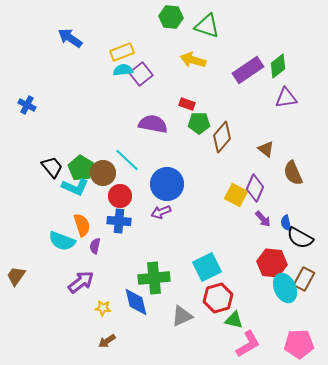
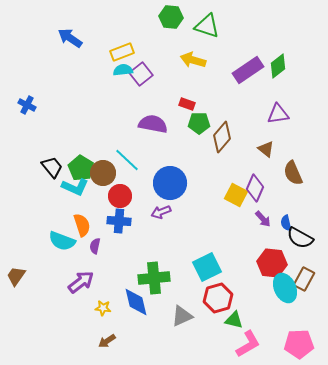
purple triangle at (286, 98): moved 8 px left, 16 px down
blue circle at (167, 184): moved 3 px right, 1 px up
